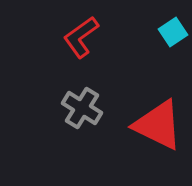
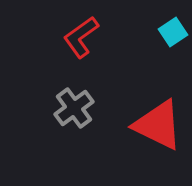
gray cross: moved 8 px left; rotated 21 degrees clockwise
